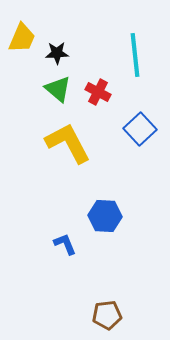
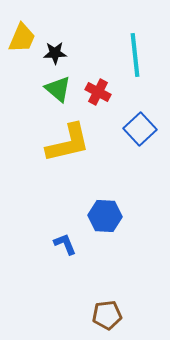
black star: moved 2 px left
yellow L-shape: rotated 105 degrees clockwise
